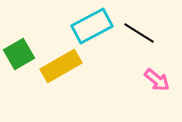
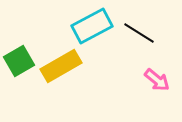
green square: moved 7 px down
